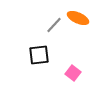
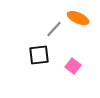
gray line: moved 4 px down
pink square: moved 7 px up
